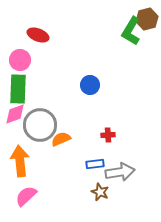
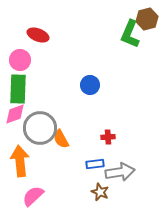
green L-shape: moved 1 px left, 3 px down; rotated 8 degrees counterclockwise
gray circle: moved 3 px down
red cross: moved 2 px down
orange semicircle: rotated 96 degrees counterclockwise
pink semicircle: moved 7 px right
